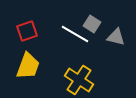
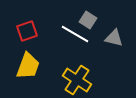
gray square: moved 4 px left, 4 px up
gray triangle: moved 2 px left, 1 px down
yellow cross: moved 2 px left
